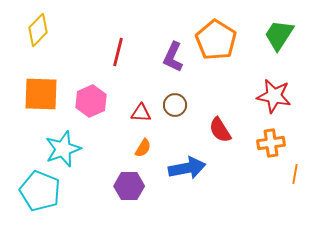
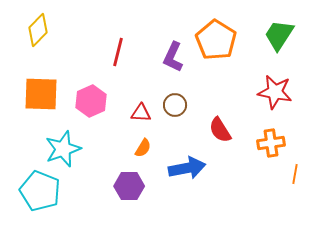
red star: moved 1 px right, 4 px up
